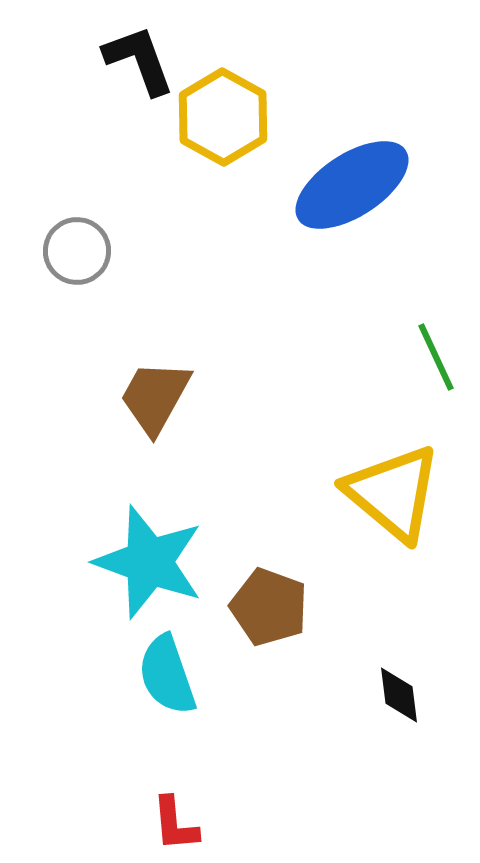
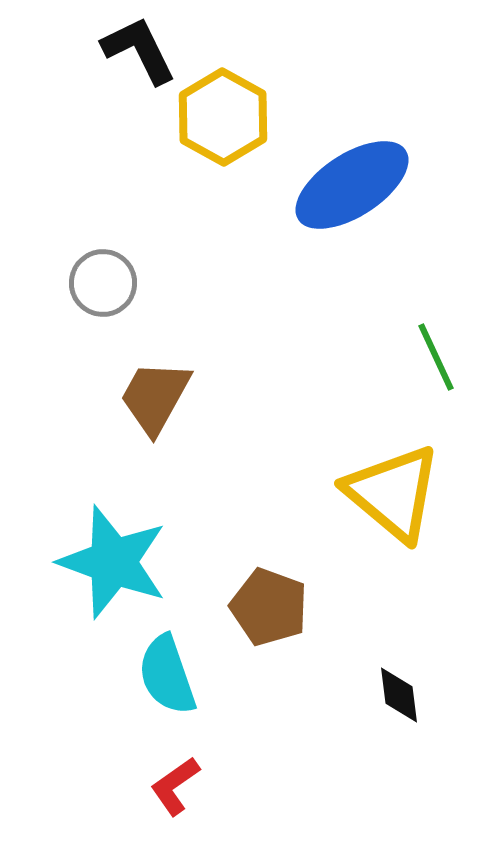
black L-shape: moved 10 px up; rotated 6 degrees counterclockwise
gray circle: moved 26 px right, 32 px down
cyan star: moved 36 px left
red L-shape: moved 38 px up; rotated 60 degrees clockwise
